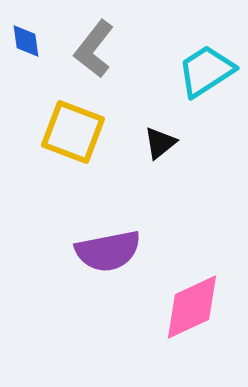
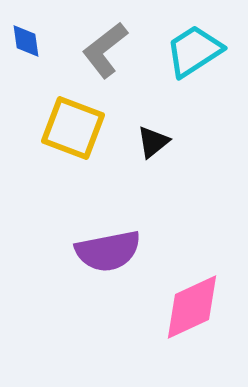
gray L-shape: moved 11 px right, 1 px down; rotated 14 degrees clockwise
cyan trapezoid: moved 12 px left, 20 px up
yellow square: moved 4 px up
black triangle: moved 7 px left, 1 px up
